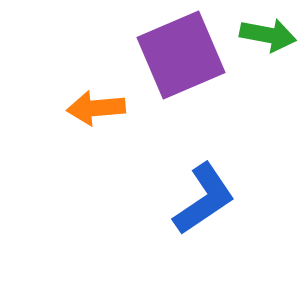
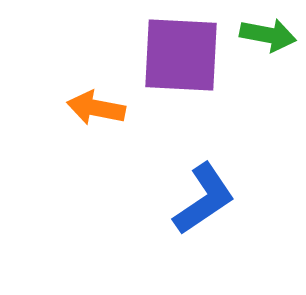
purple square: rotated 26 degrees clockwise
orange arrow: rotated 16 degrees clockwise
